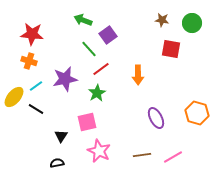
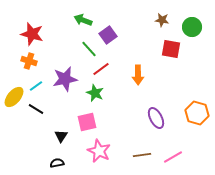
green circle: moved 4 px down
red star: rotated 10 degrees clockwise
green star: moved 2 px left; rotated 18 degrees counterclockwise
